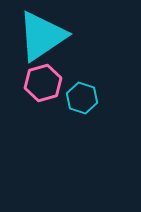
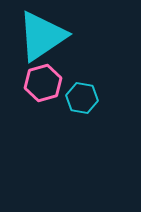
cyan hexagon: rotated 8 degrees counterclockwise
